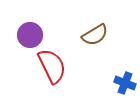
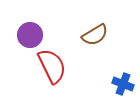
blue cross: moved 2 px left, 1 px down
